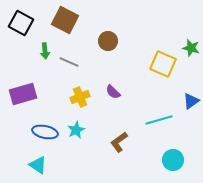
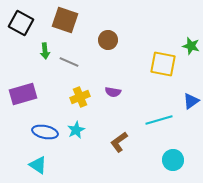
brown square: rotated 8 degrees counterclockwise
brown circle: moved 1 px up
green star: moved 2 px up
yellow square: rotated 12 degrees counterclockwise
purple semicircle: rotated 35 degrees counterclockwise
